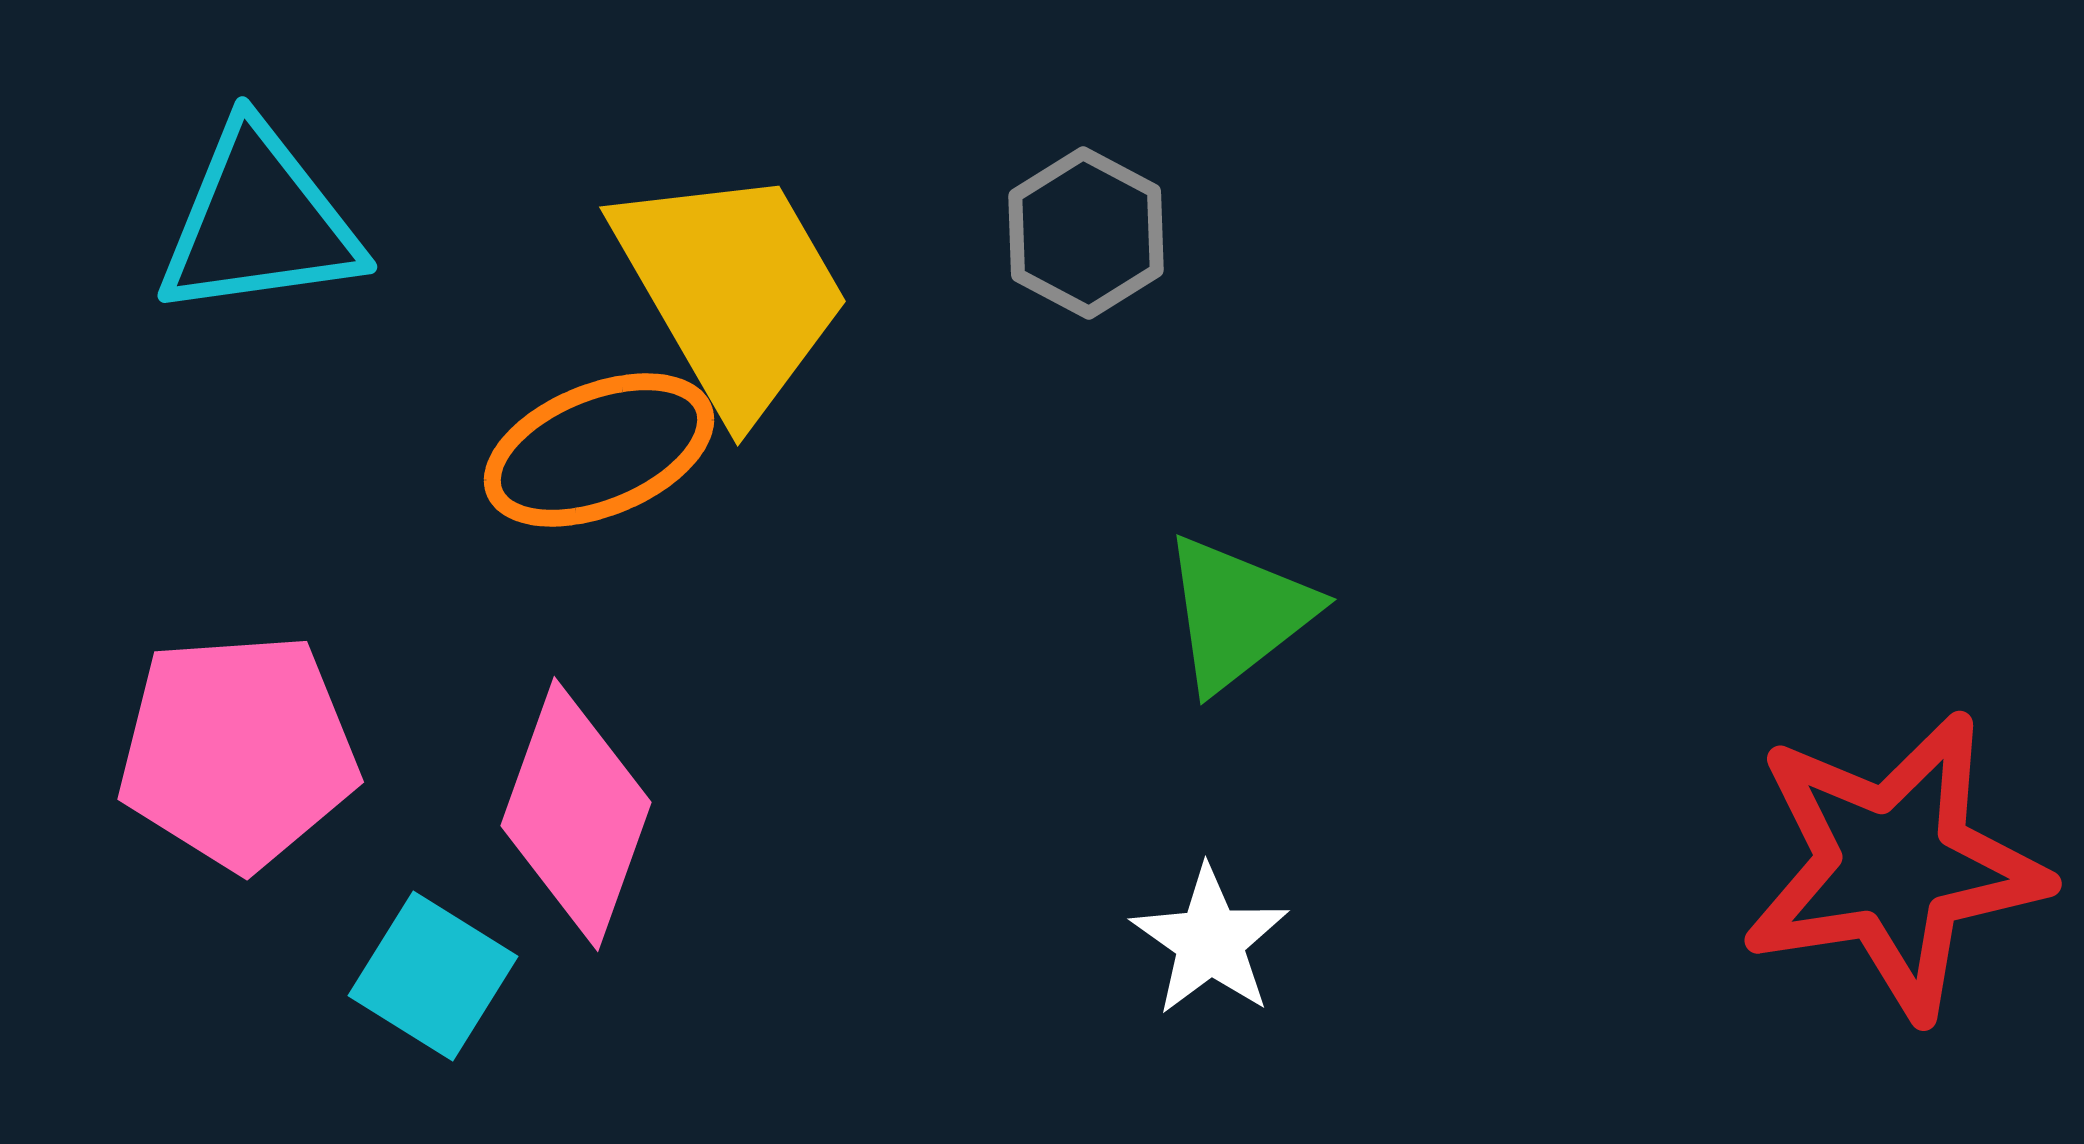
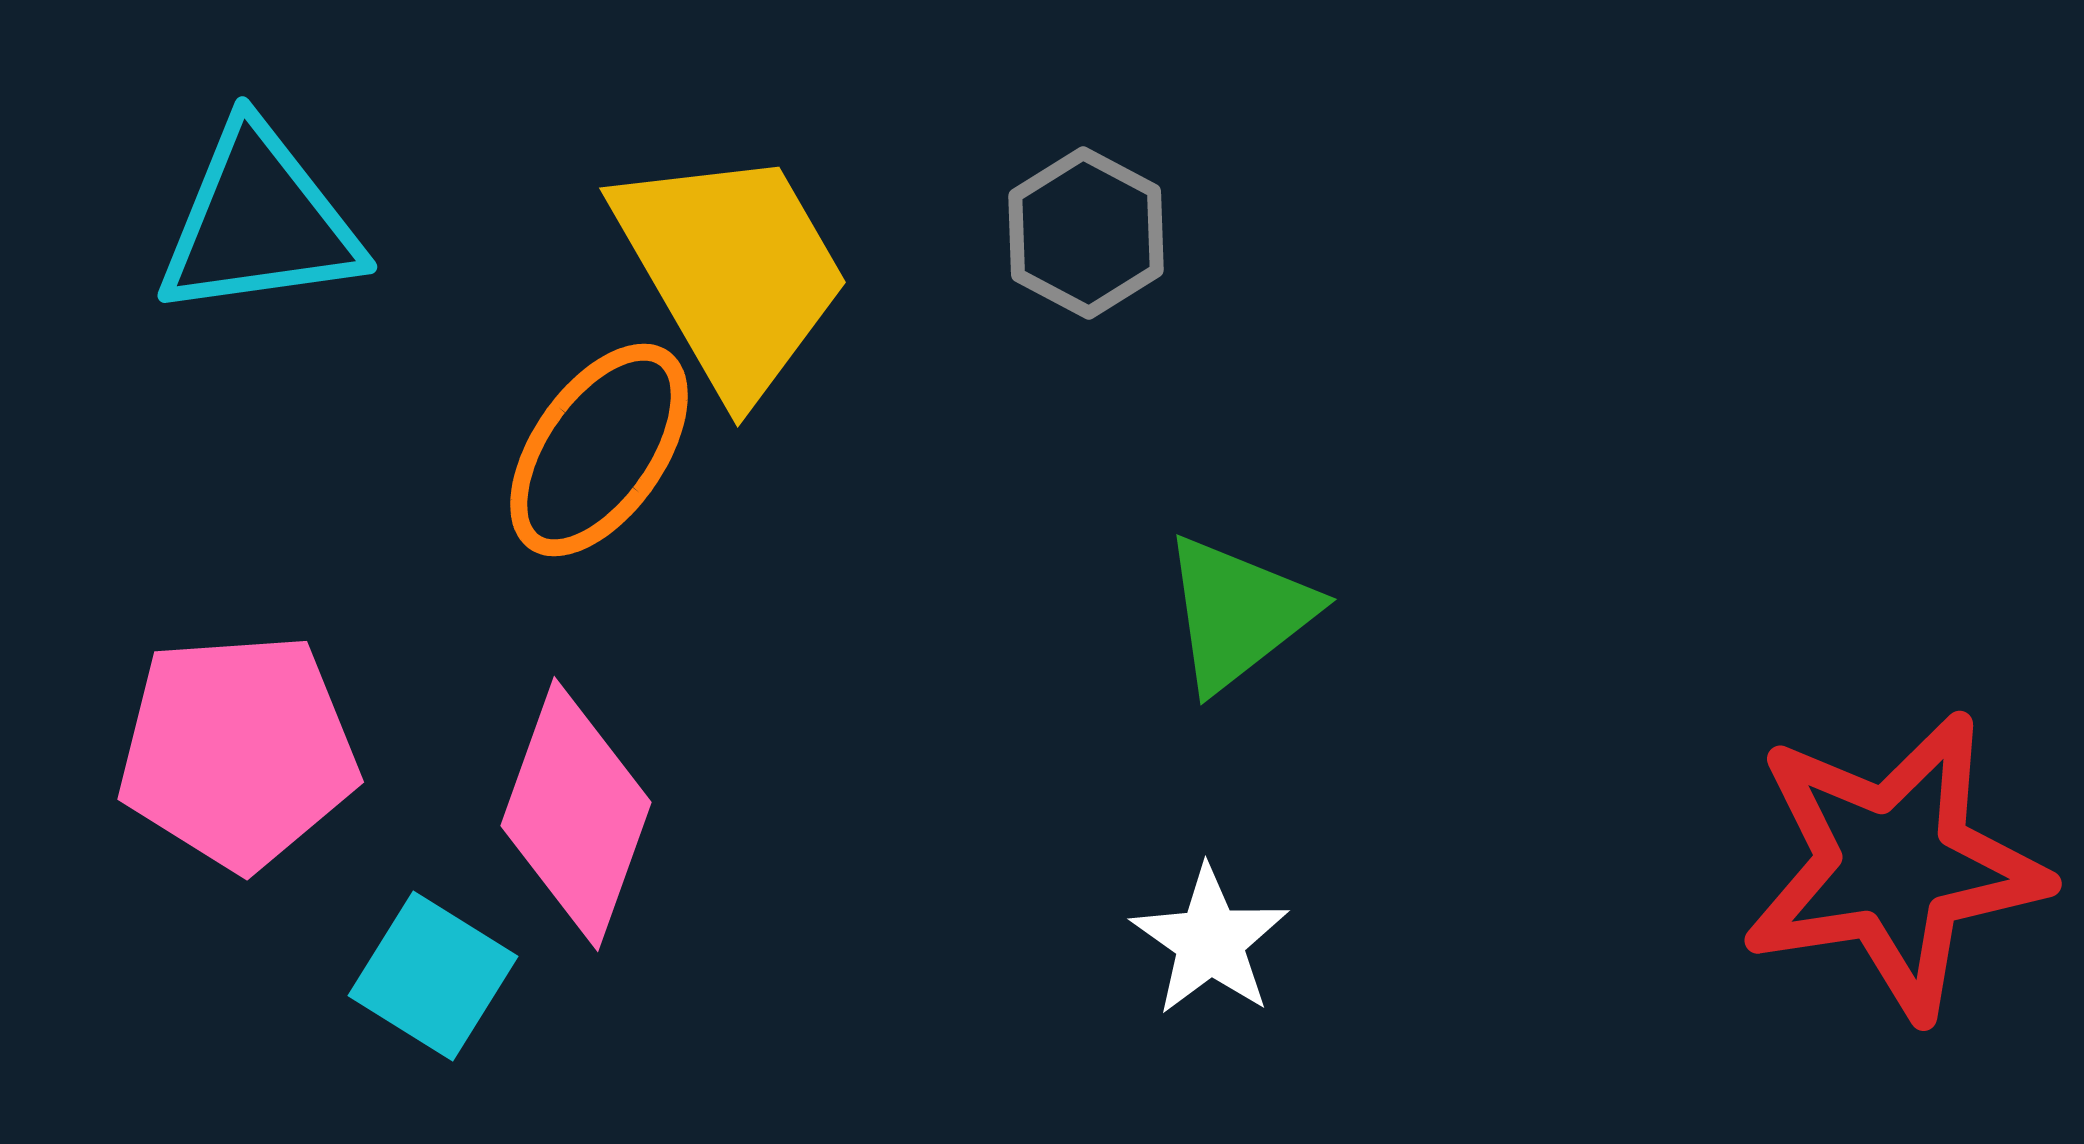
yellow trapezoid: moved 19 px up
orange ellipse: rotated 33 degrees counterclockwise
